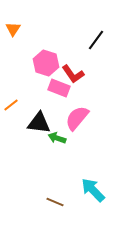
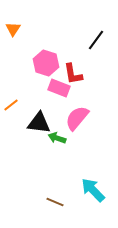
red L-shape: rotated 25 degrees clockwise
